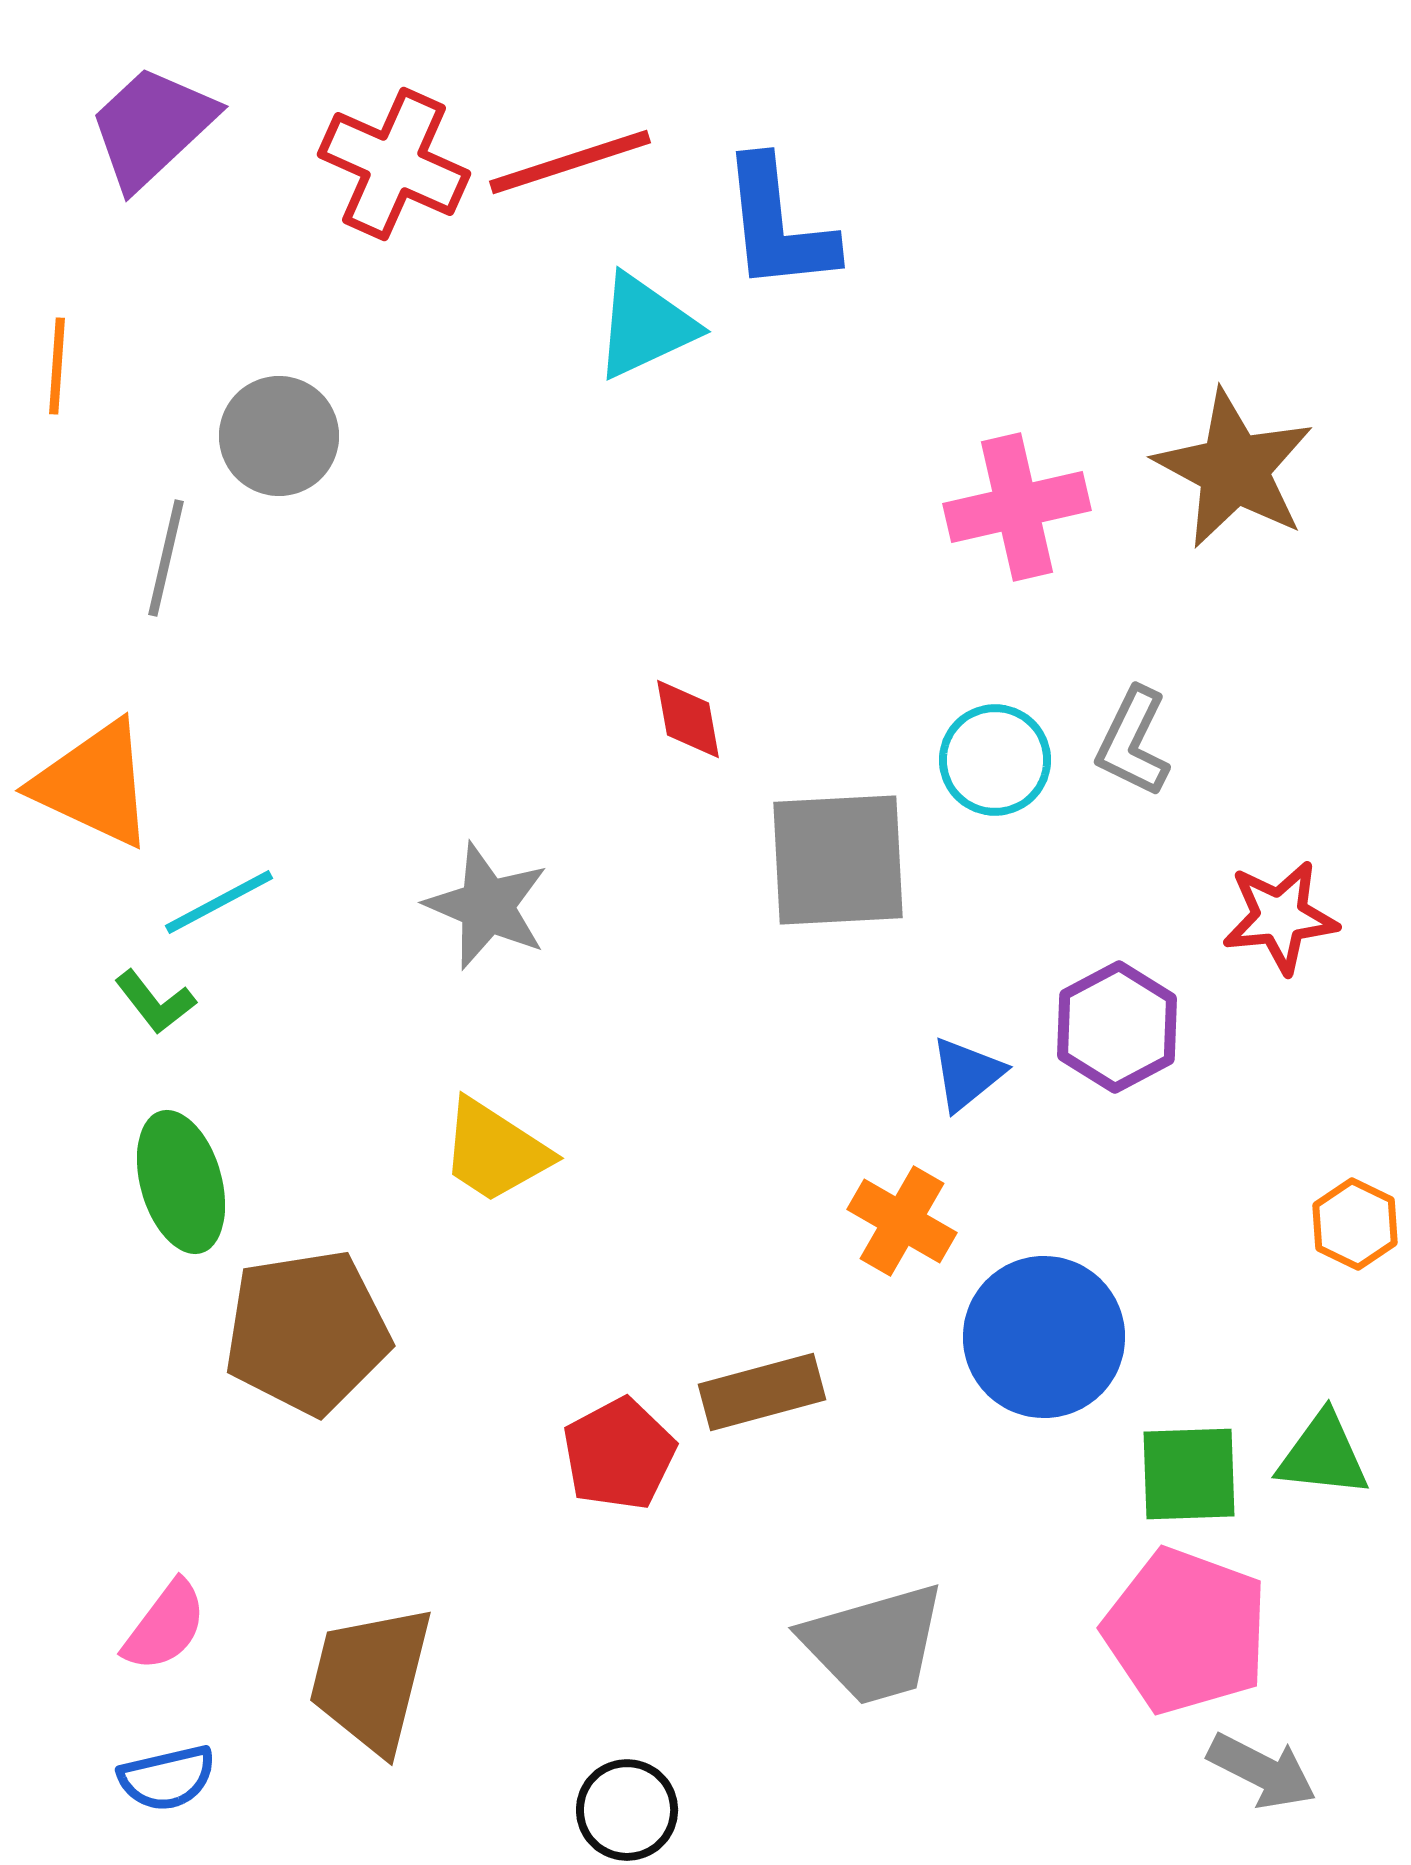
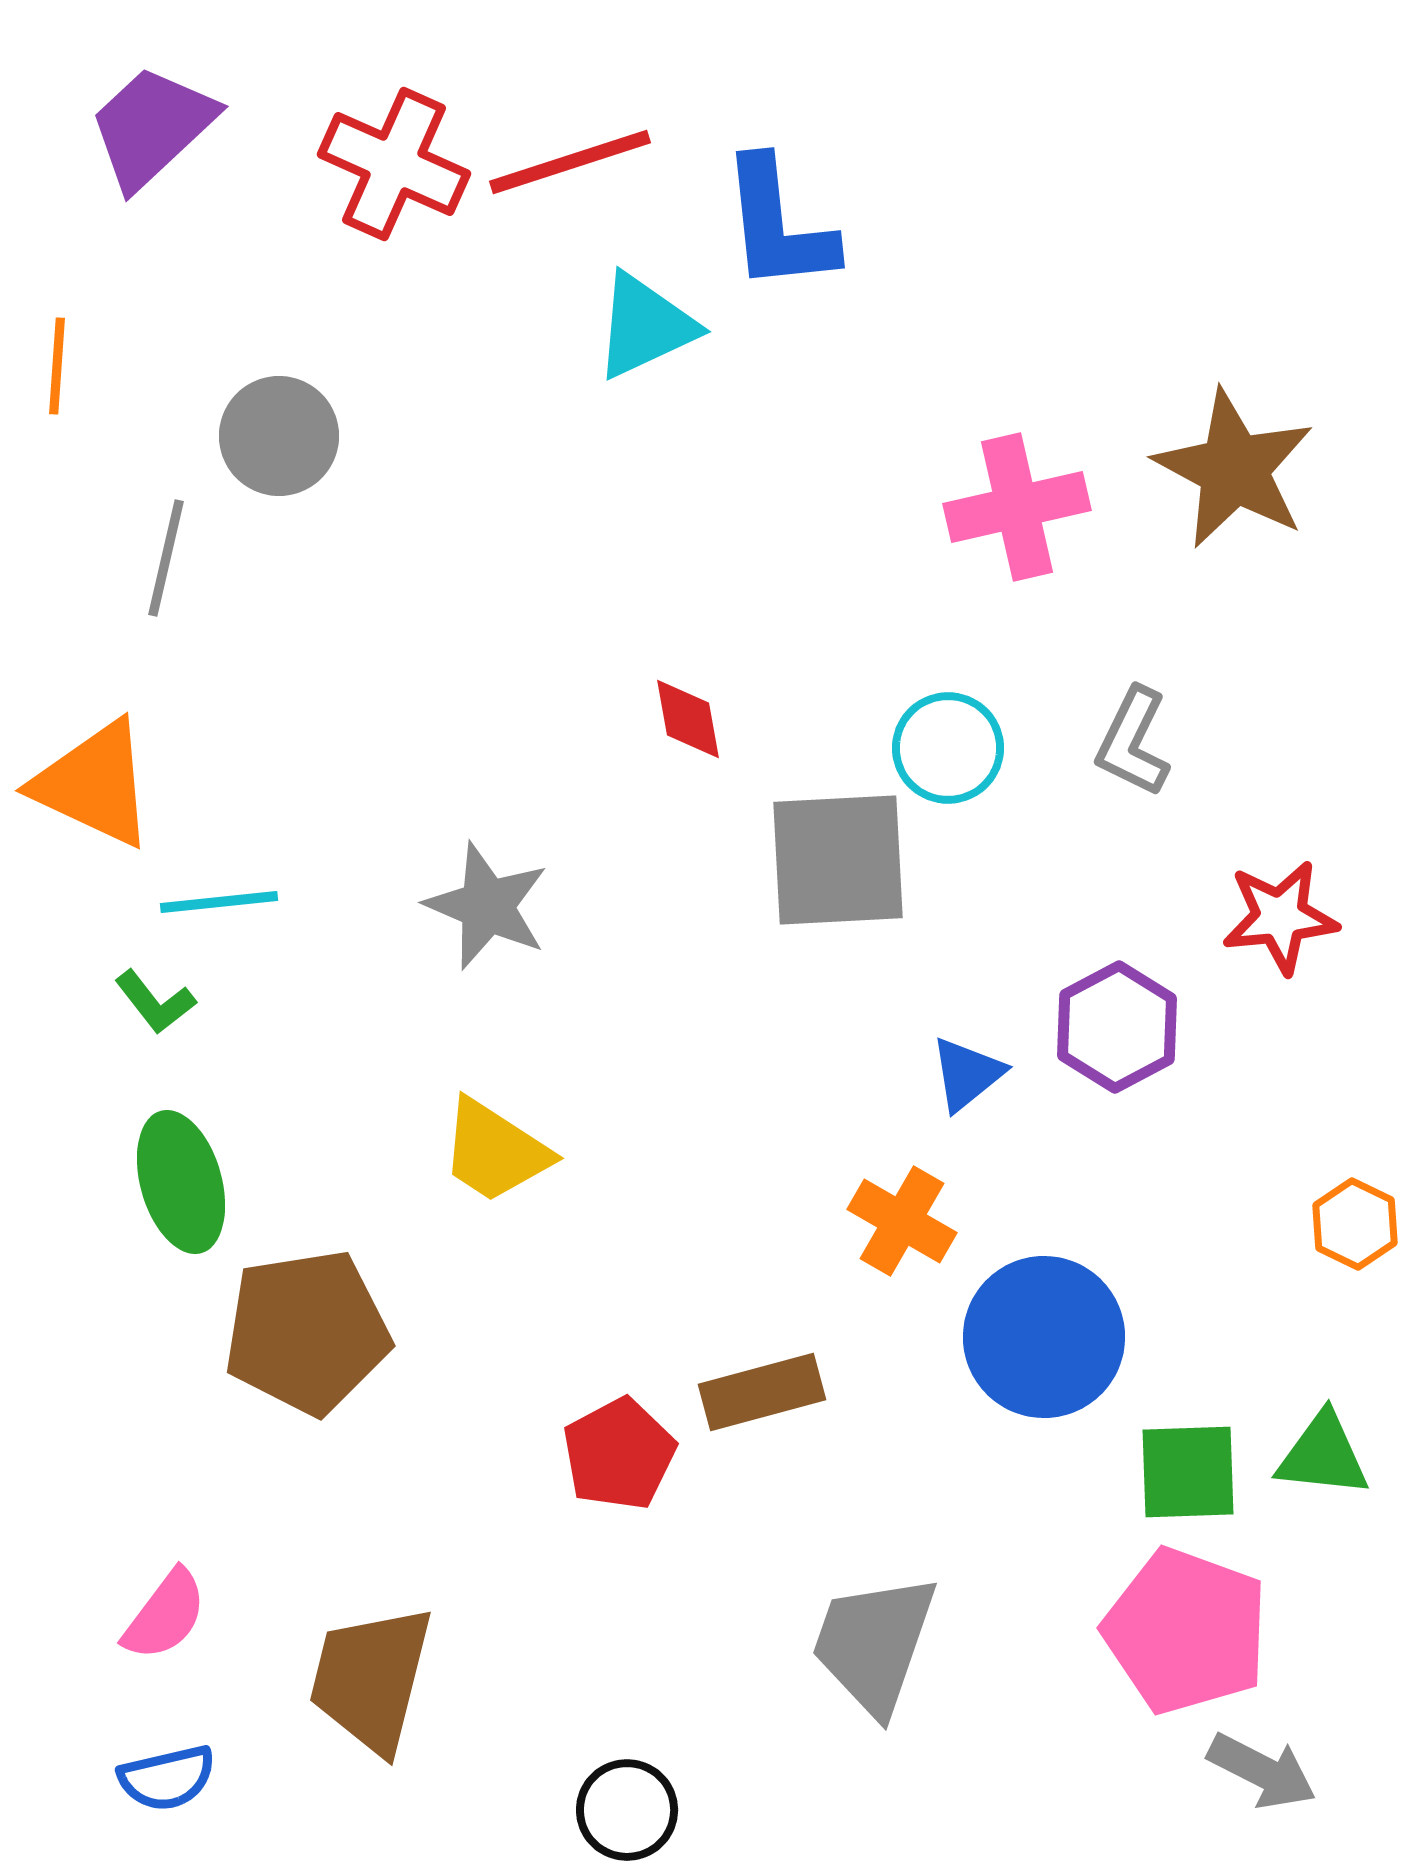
cyan circle: moved 47 px left, 12 px up
cyan line: rotated 22 degrees clockwise
green square: moved 1 px left, 2 px up
pink semicircle: moved 11 px up
gray trapezoid: rotated 125 degrees clockwise
